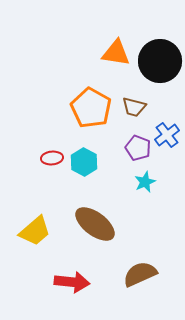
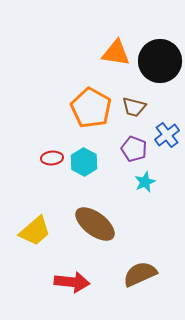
purple pentagon: moved 4 px left, 1 px down
